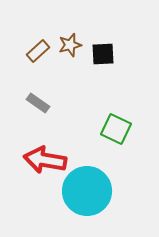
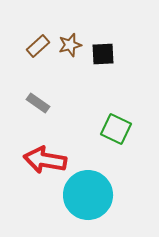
brown rectangle: moved 5 px up
cyan circle: moved 1 px right, 4 px down
